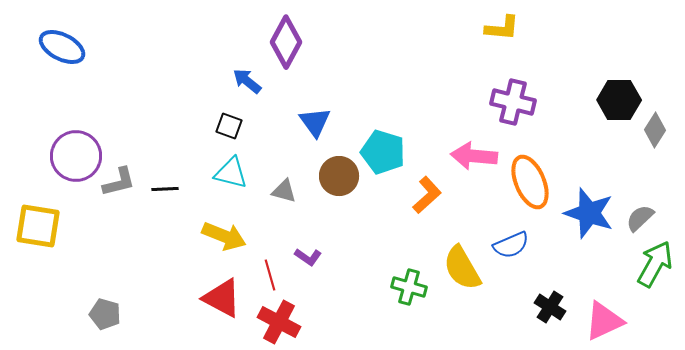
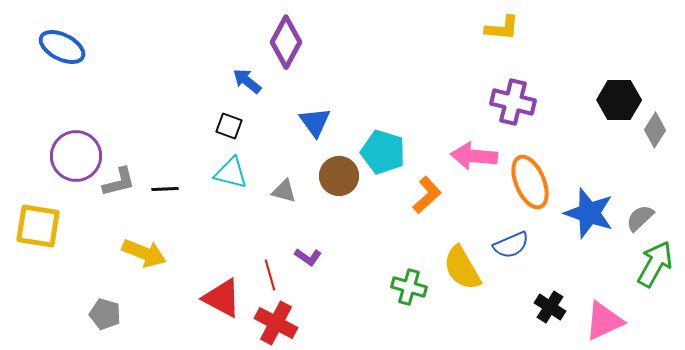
yellow arrow: moved 80 px left, 17 px down
red cross: moved 3 px left, 1 px down
